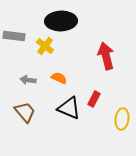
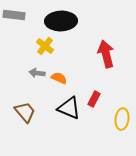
gray rectangle: moved 21 px up
red arrow: moved 2 px up
gray arrow: moved 9 px right, 7 px up
